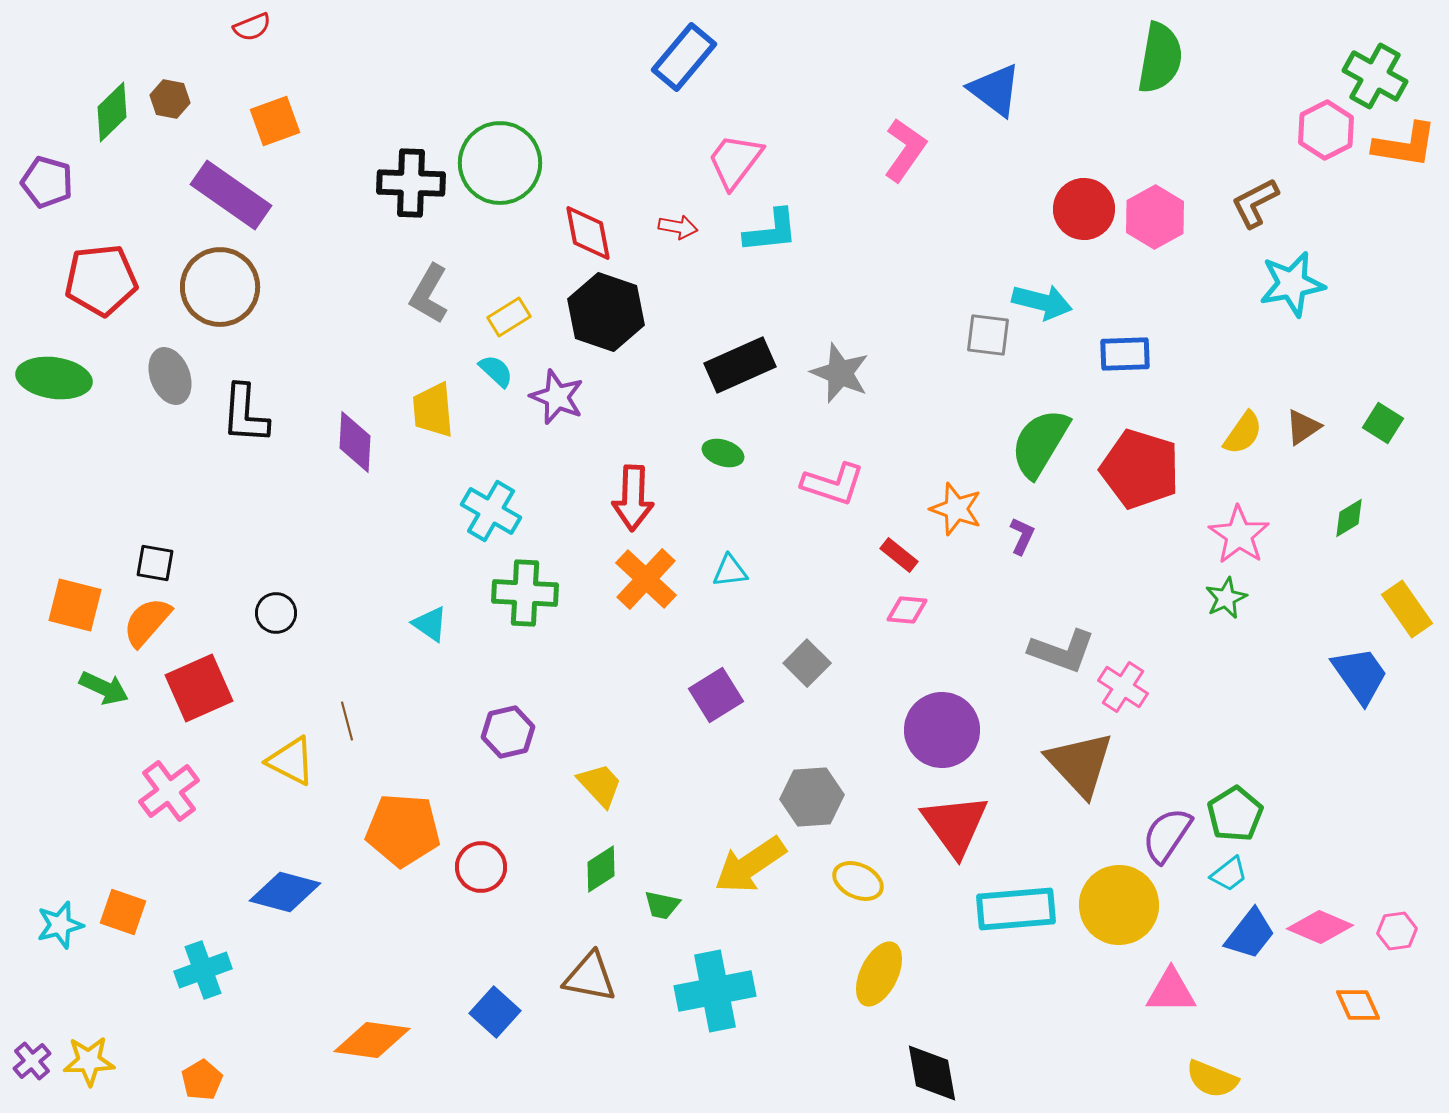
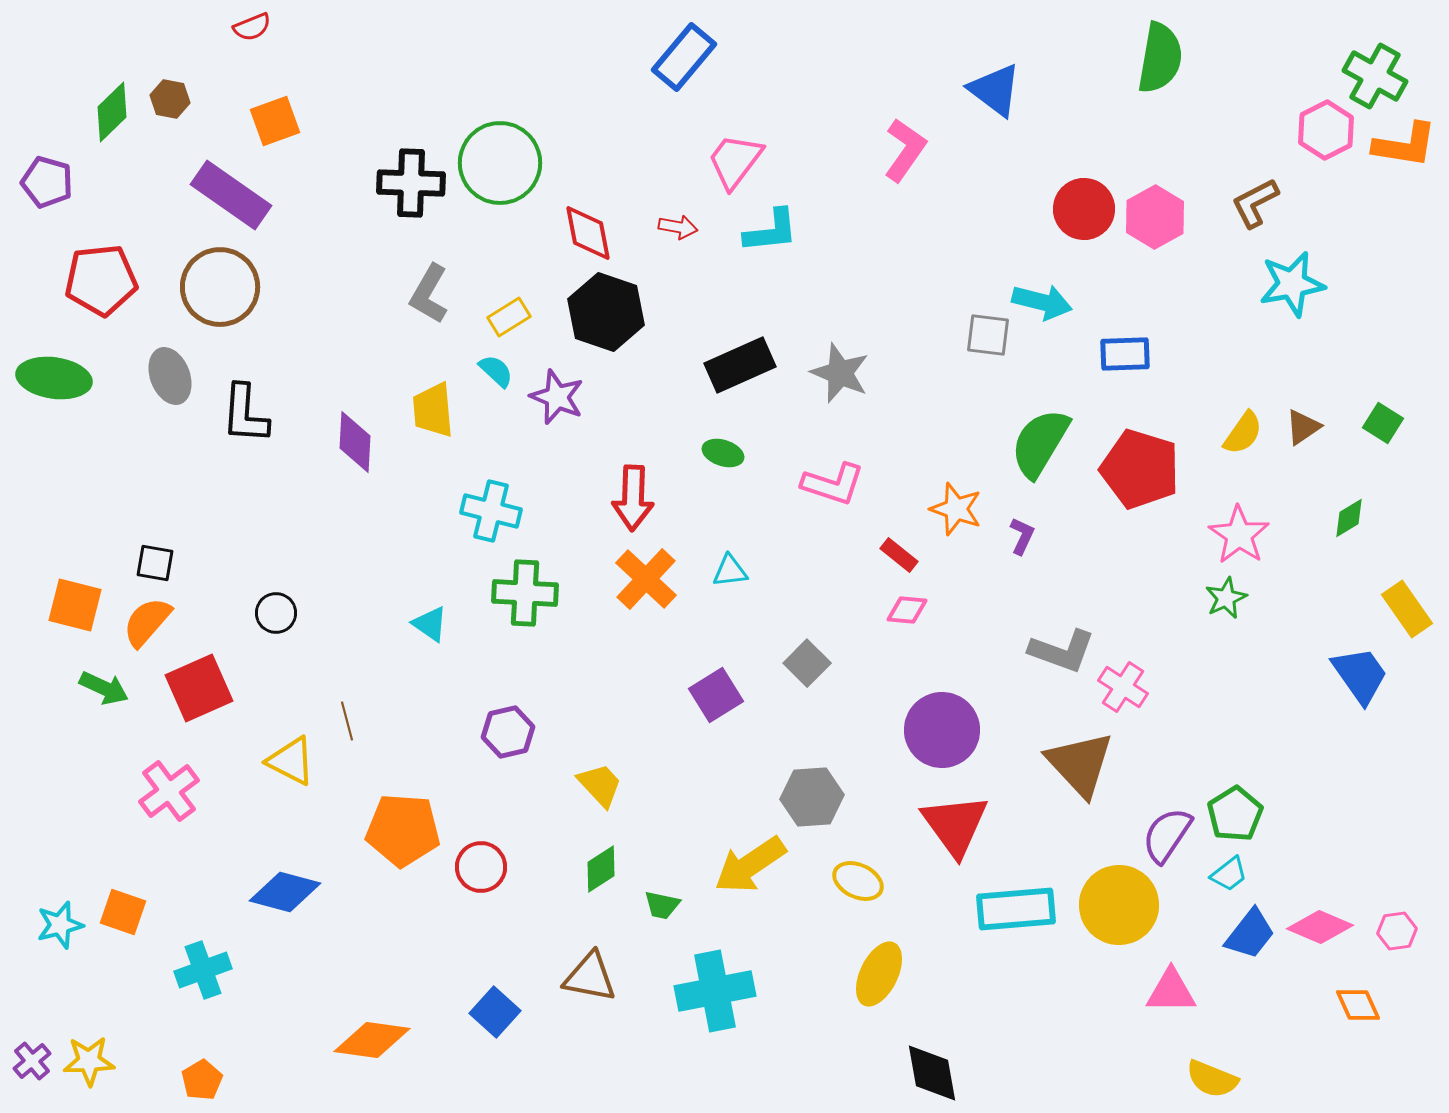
cyan cross at (491, 511): rotated 16 degrees counterclockwise
